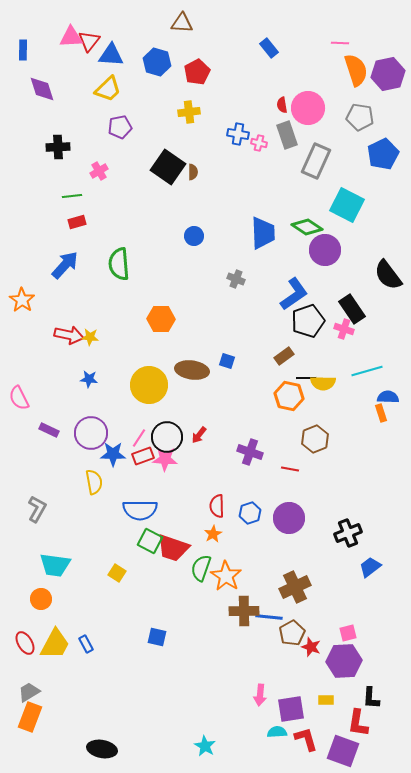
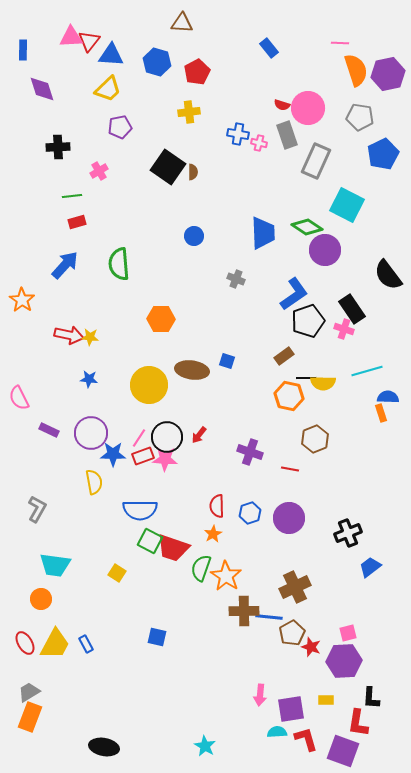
red semicircle at (282, 105): rotated 63 degrees counterclockwise
black ellipse at (102, 749): moved 2 px right, 2 px up
